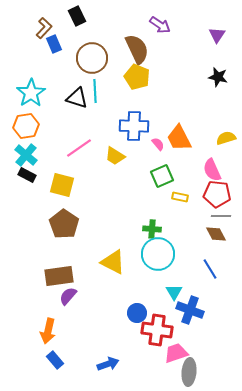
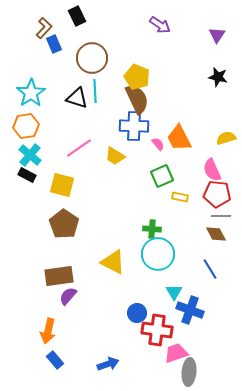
brown semicircle at (137, 49): moved 50 px down
cyan cross at (26, 155): moved 4 px right
